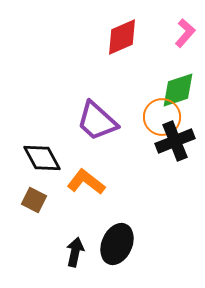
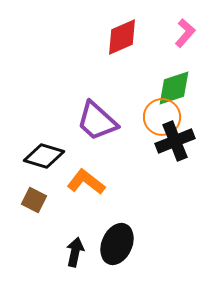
green diamond: moved 4 px left, 2 px up
black diamond: moved 2 px right, 2 px up; rotated 45 degrees counterclockwise
